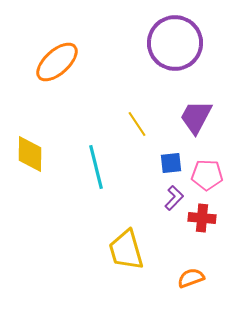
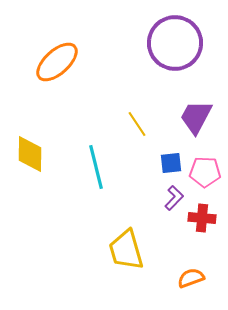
pink pentagon: moved 2 px left, 3 px up
